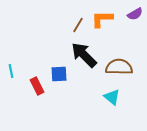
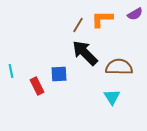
black arrow: moved 1 px right, 2 px up
cyan triangle: rotated 18 degrees clockwise
